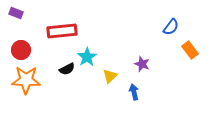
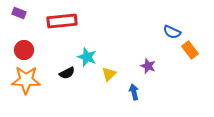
purple rectangle: moved 3 px right
blue semicircle: moved 1 px right, 5 px down; rotated 78 degrees clockwise
red rectangle: moved 10 px up
red circle: moved 3 px right
cyan star: rotated 18 degrees counterclockwise
purple star: moved 6 px right, 2 px down
black semicircle: moved 4 px down
yellow triangle: moved 1 px left, 2 px up
